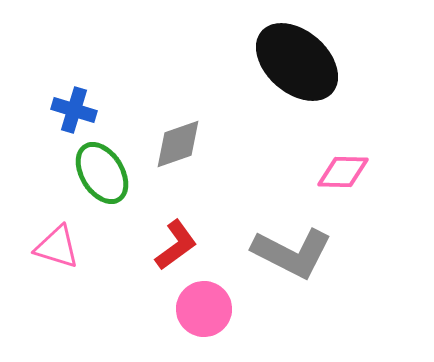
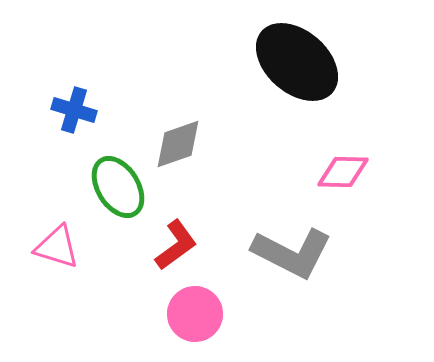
green ellipse: moved 16 px right, 14 px down
pink circle: moved 9 px left, 5 px down
